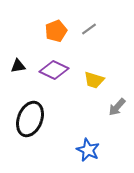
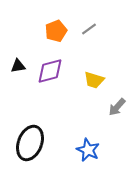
purple diamond: moved 4 px left, 1 px down; rotated 40 degrees counterclockwise
black ellipse: moved 24 px down
